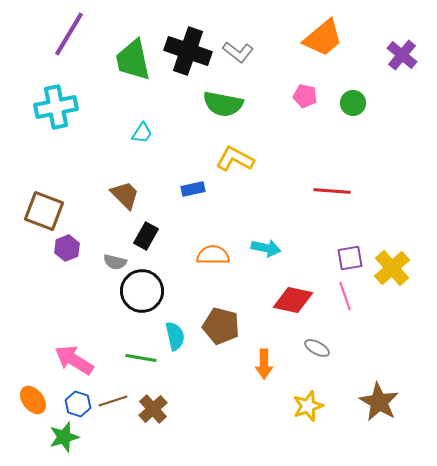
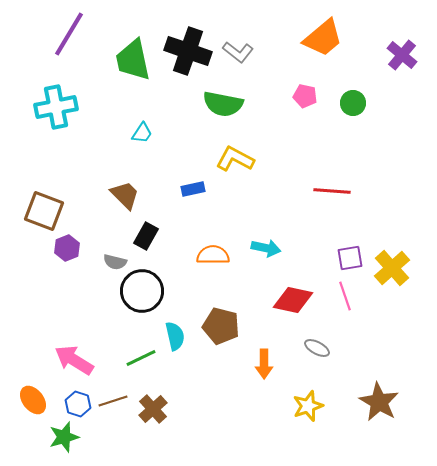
green line: rotated 36 degrees counterclockwise
